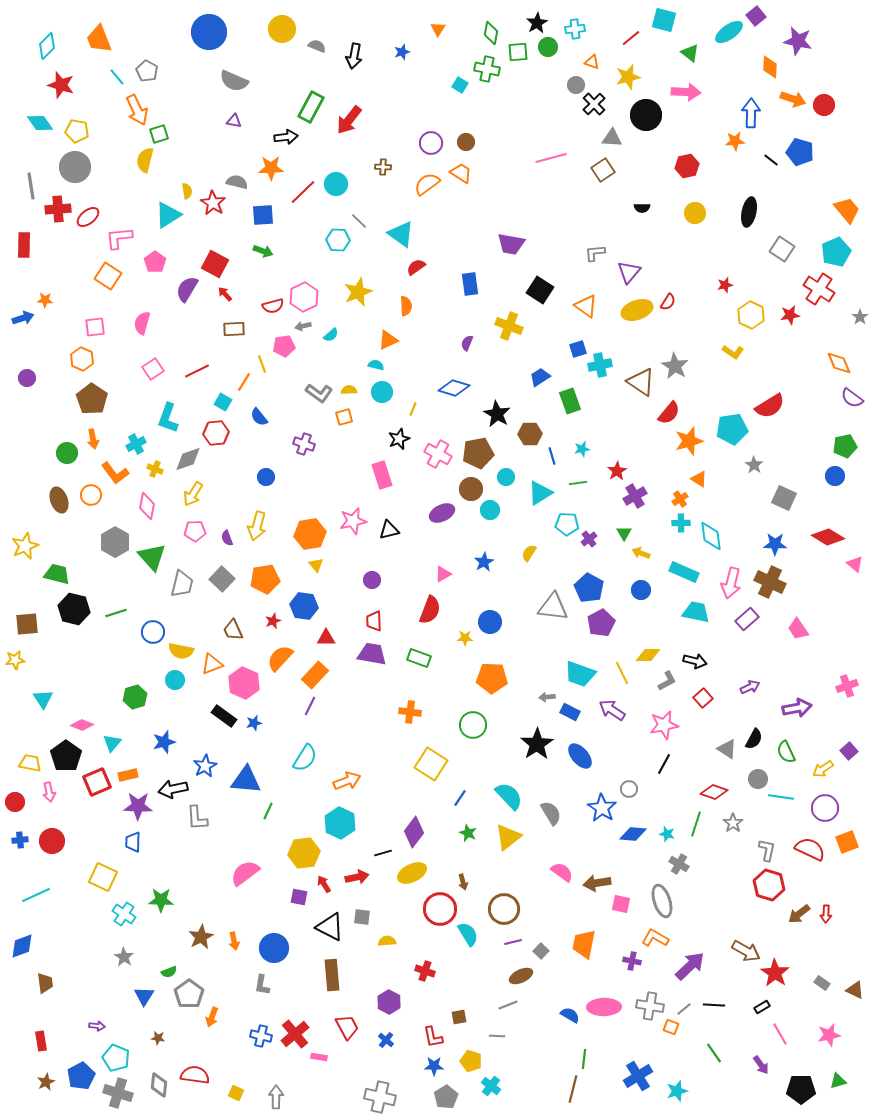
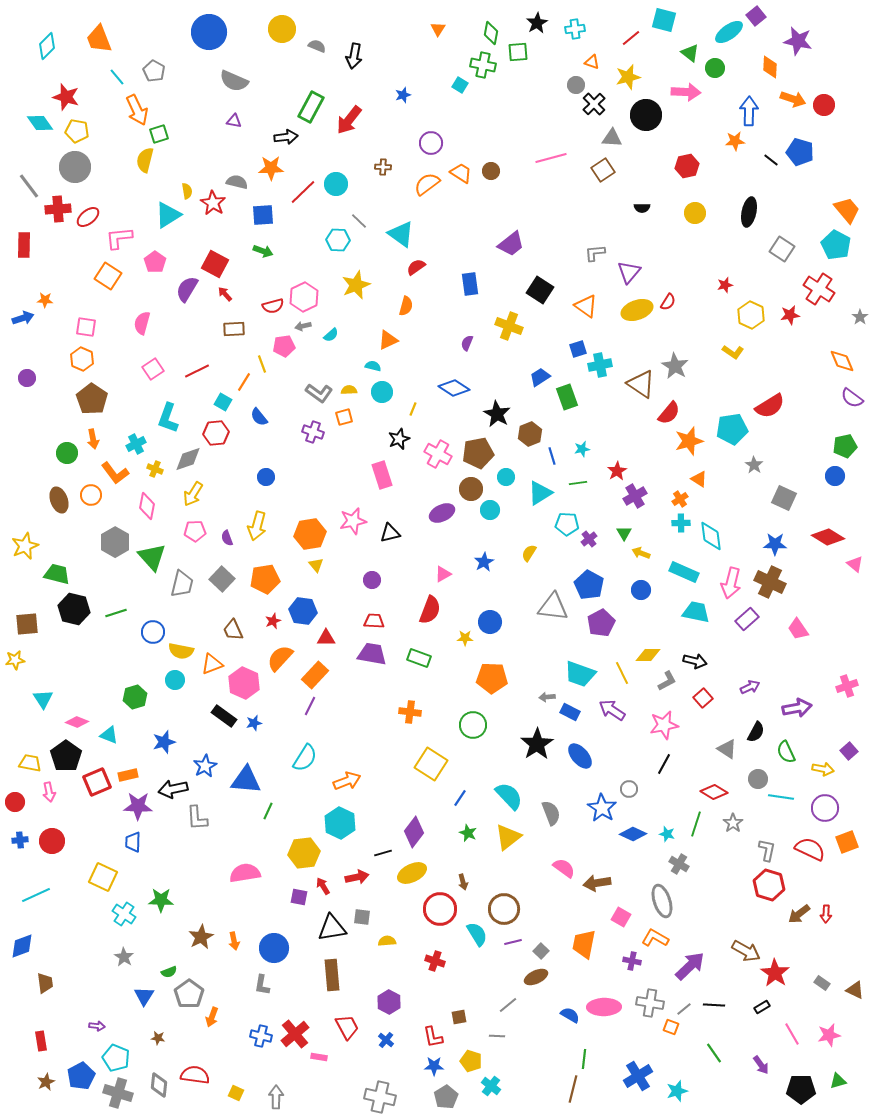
green circle at (548, 47): moved 167 px right, 21 px down
blue star at (402, 52): moved 1 px right, 43 px down
green cross at (487, 69): moved 4 px left, 4 px up
gray pentagon at (147, 71): moved 7 px right
red star at (61, 85): moved 5 px right, 12 px down
blue arrow at (751, 113): moved 2 px left, 2 px up
brown circle at (466, 142): moved 25 px right, 29 px down
gray line at (31, 186): moved 2 px left; rotated 28 degrees counterclockwise
purple trapezoid at (511, 244): rotated 48 degrees counterclockwise
cyan pentagon at (836, 252): moved 7 px up; rotated 20 degrees counterclockwise
yellow star at (358, 292): moved 2 px left, 7 px up
orange semicircle at (406, 306): rotated 18 degrees clockwise
pink square at (95, 327): moved 9 px left; rotated 15 degrees clockwise
orange diamond at (839, 363): moved 3 px right, 2 px up
cyan semicircle at (376, 365): moved 3 px left, 1 px down
brown triangle at (641, 382): moved 2 px down
blue diamond at (454, 388): rotated 16 degrees clockwise
green rectangle at (570, 401): moved 3 px left, 4 px up
brown hexagon at (530, 434): rotated 20 degrees counterclockwise
purple cross at (304, 444): moved 9 px right, 12 px up
black triangle at (389, 530): moved 1 px right, 3 px down
blue pentagon at (589, 588): moved 3 px up
blue hexagon at (304, 606): moved 1 px left, 5 px down
red trapezoid at (374, 621): rotated 95 degrees clockwise
pink diamond at (82, 725): moved 5 px left, 3 px up
black semicircle at (754, 739): moved 2 px right, 7 px up
cyan triangle at (112, 743): moved 3 px left, 8 px up; rotated 48 degrees counterclockwise
yellow arrow at (823, 769): rotated 135 degrees counterclockwise
red diamond at (714, 792): rotated 12 degrees clockwise
gray semicircle at (551, 813): rotated 10 degrees clockwise
blue diamond at (633, 834): rotated 20 degrees clockwise
pink semicircle at (562, 872): moved 2 px right, 4 px up
pink semicircle at (245, 873): rotated 28 degrees clockwise
red arrow at (324, 884): moved 1 px left, 2 px down
pink square at (621, 904): moved 13 px down; rotated 18 degrees clockwise
black triangle at (330, 927): moved 2 px right, 1 px down; rotated 36 degrees counterclockwise
cyan semicircle at (468, 934): moved 9 px right
red cross at (425, 971): moved 10 px right, 10 px up
brown ellipse at (521, 976): moved 15 px right, 1 px down
gray line at (508, 1005): rotated 18 degrees counterclockwise
gray cross at (650, 1006): moved 3 px up
pink line at (780, 1034): moved 12 px right
